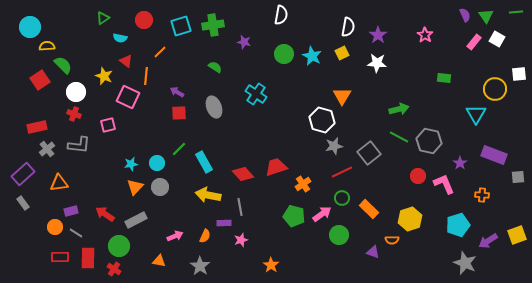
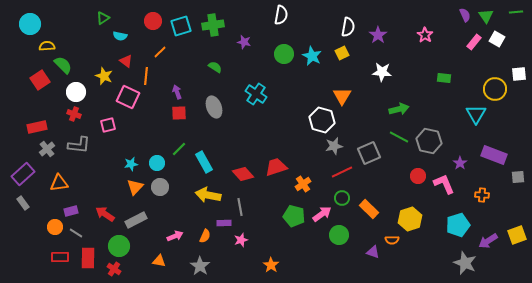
red circle at (144, 20): moved 9 px right, 1 px down
cyan circle at (30, 27): moved 3 px up
cyan semicircle at (120, 38): moved 2 px up
white star at (377, 63): moved 5 px right, 9 px down
purple arrow at (177, 92): rotated 40 degrees clockwise
gray square at (369, 153): rotated 15 degrees clockwise
